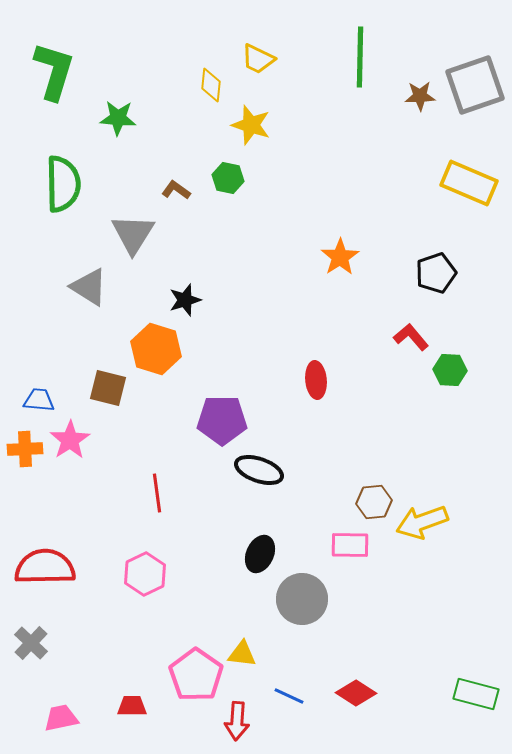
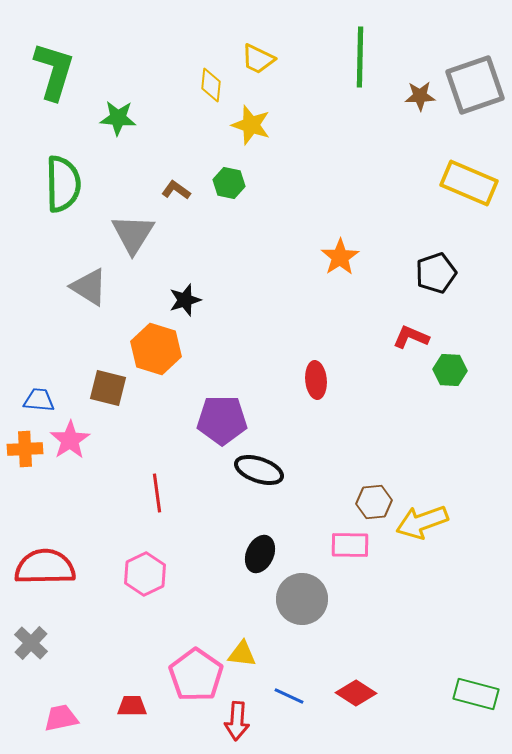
green hexagon at (228, 178): moved 1 px right, 5 px down
red L-shape at (411, 337): rotated 27 degrees counterclockwise
